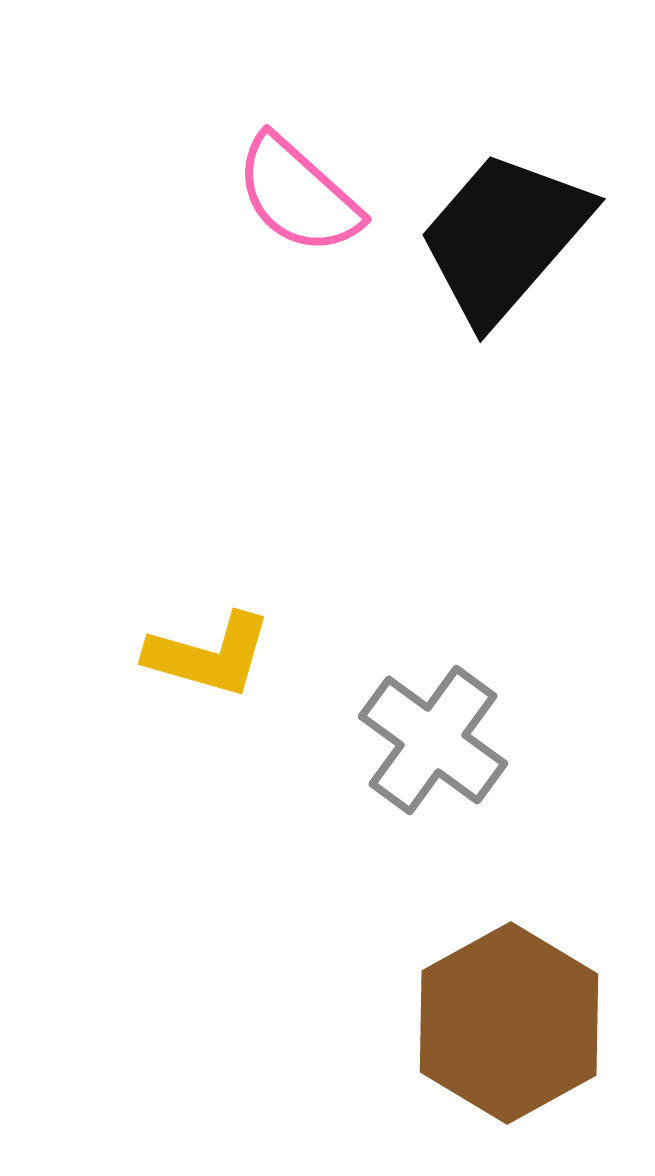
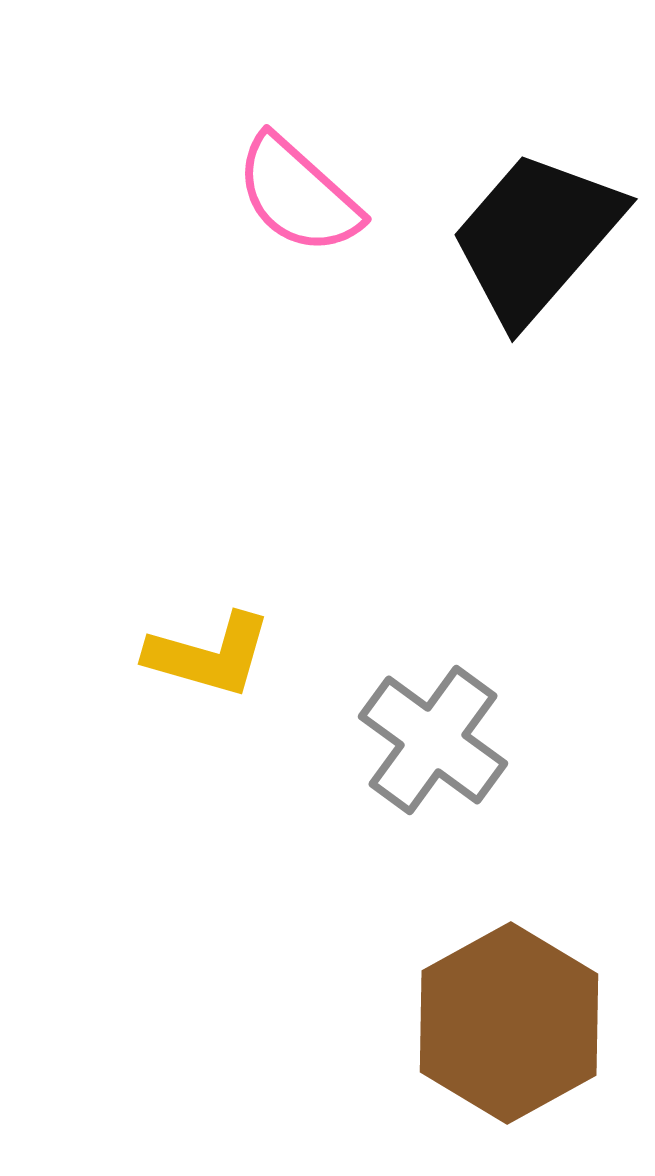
black trapezoid: moved 32 px right
